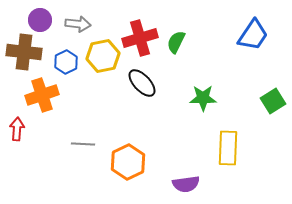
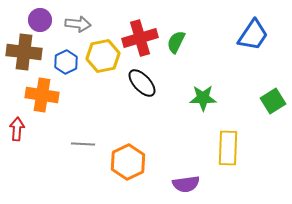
orange cross: rotated 28 degrees clockwise
